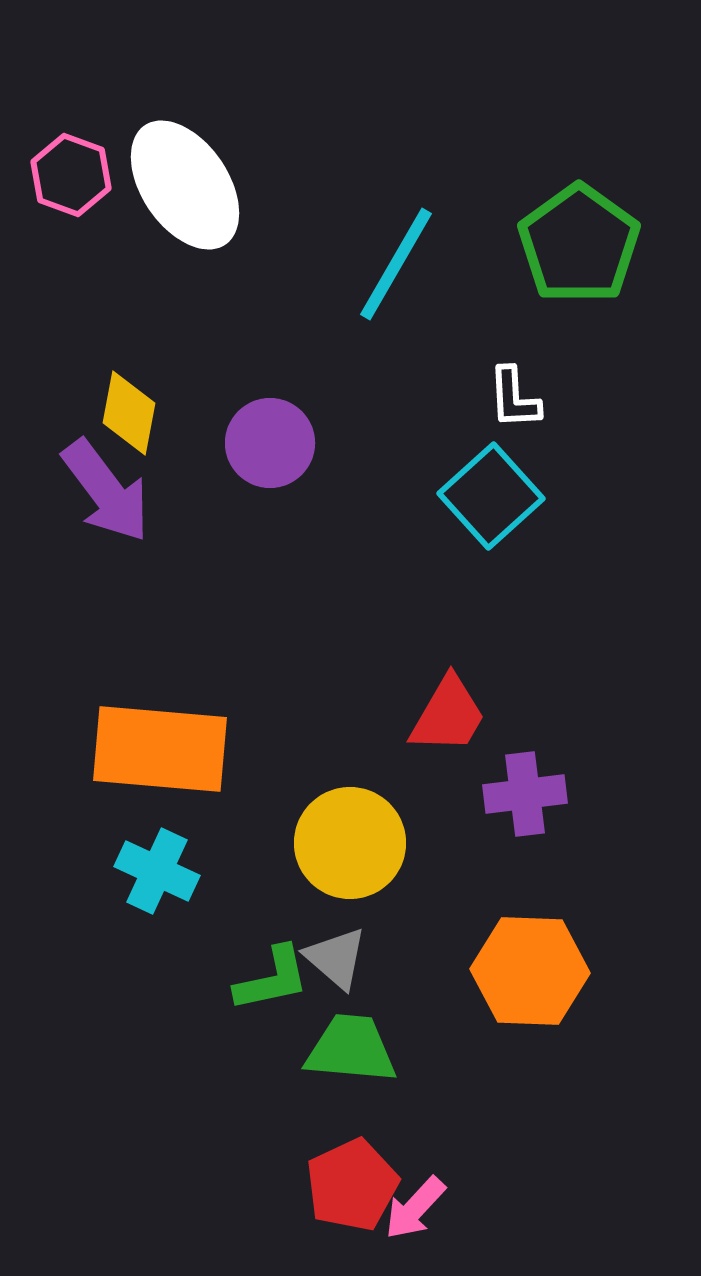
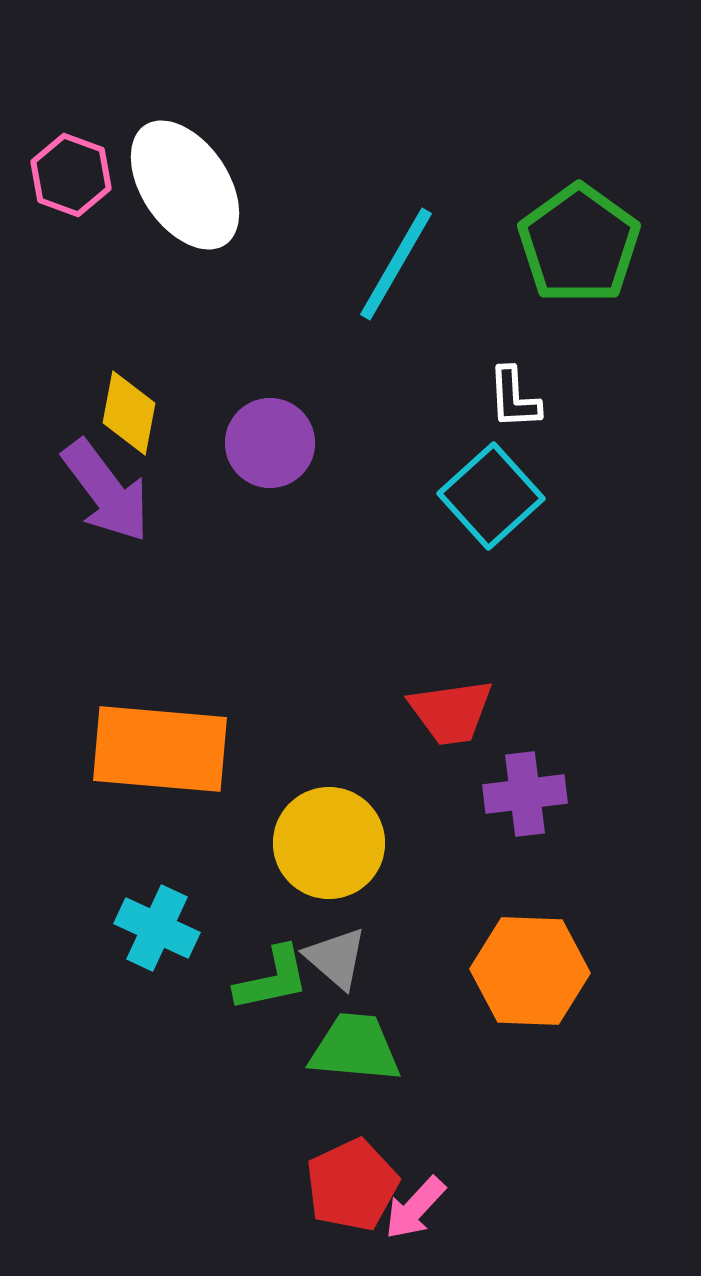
red trapezoid: moved 3 px right, 3 px up; rotated 52 degrees clockwise
yellow circle: moved 21 px left
cyan cross: moved 57 px down
green trapezoid: moved 4 px right, 1 px up
